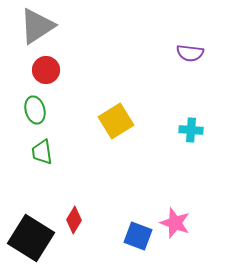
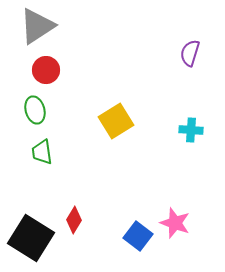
purple semicircle: rotated 100 degrees clockwise
blue square: rotated 16 degrees clockwise
